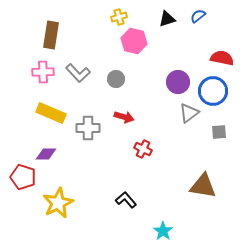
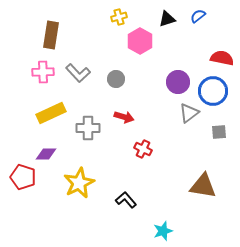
pink hexagon: moved 6 px right; rotated 15 degrees clockwise
yellow rectangle: rotated 48 degrees counterclockwise
yellow star: moved 21 px right, 20 px up
cyan star: rotated 18 degrees clockwise
